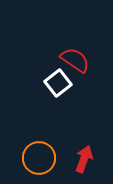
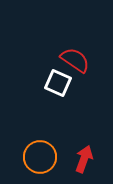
white square: rotated 28 degrees counterclockwise
orange circle: moved 1 px right, 1 px up
